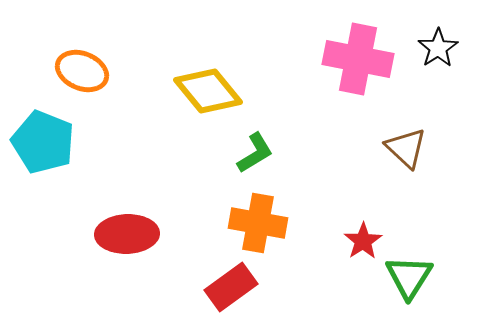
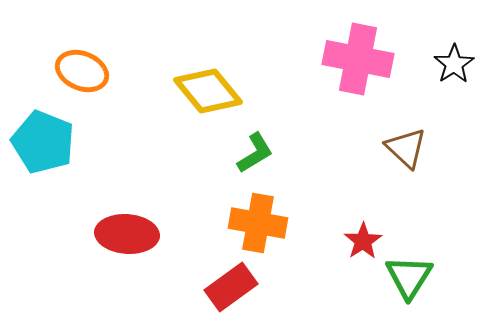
black star: moved 16 px right, 16 px down
red ellipse: rotated 6 degrees clockwise
